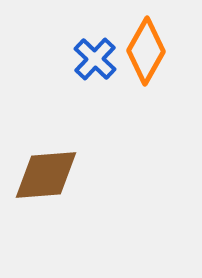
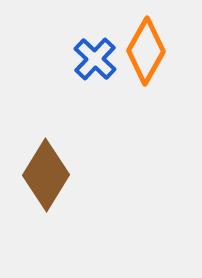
brown diamond: rotated 54 degrees counterclockwise
